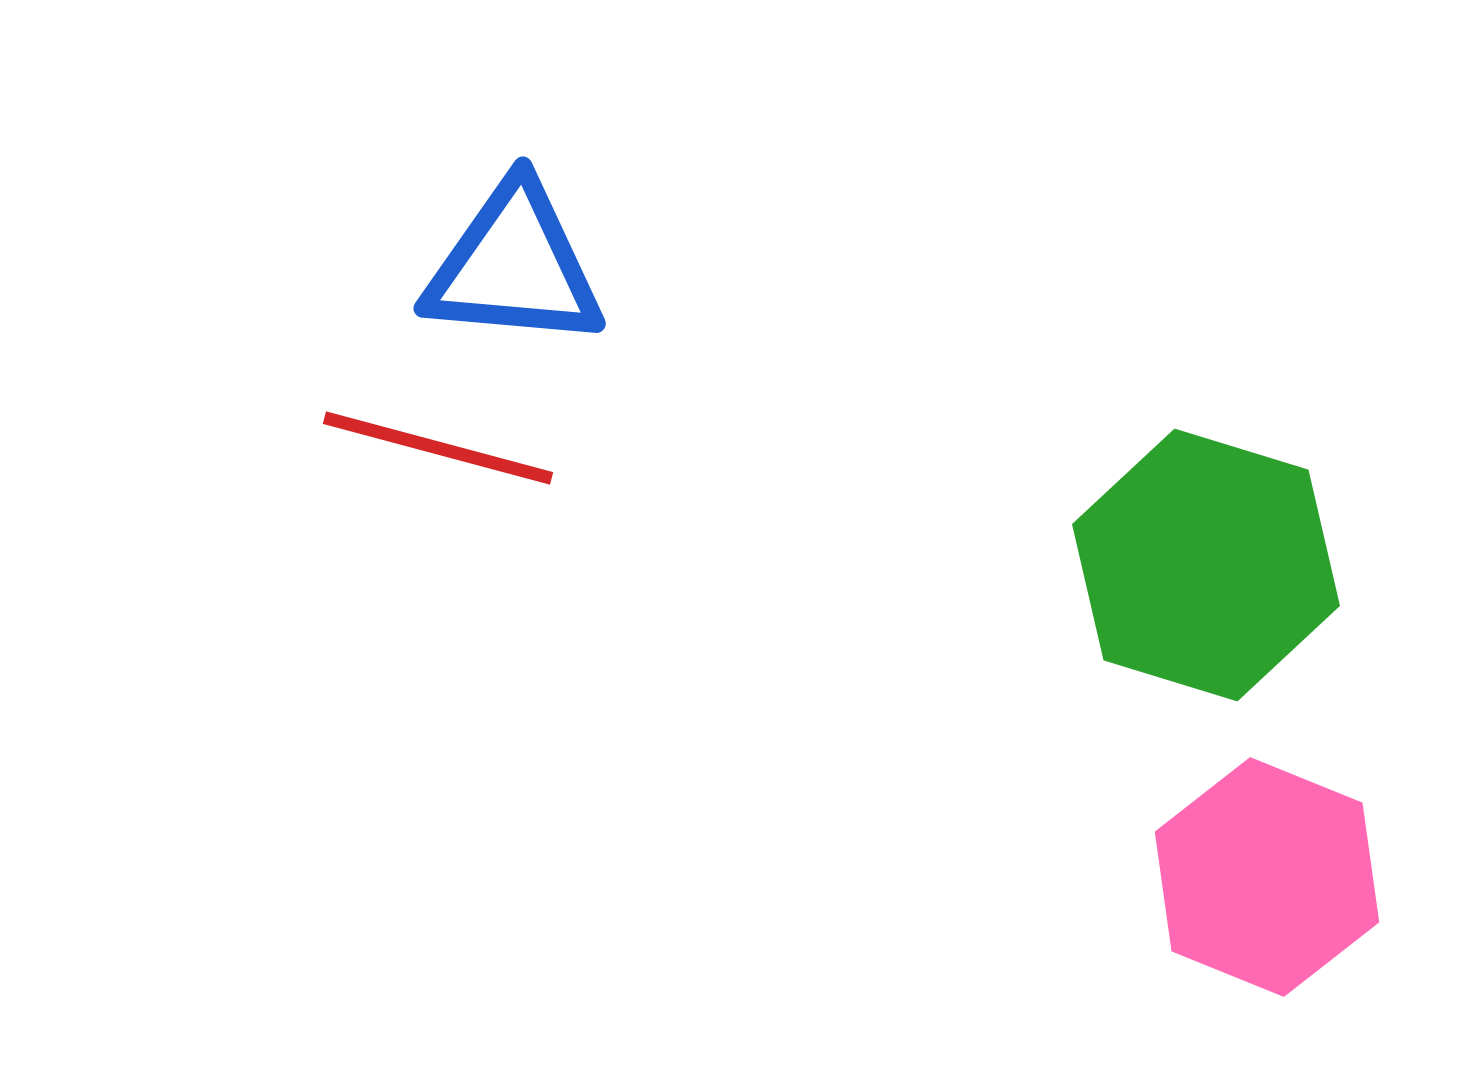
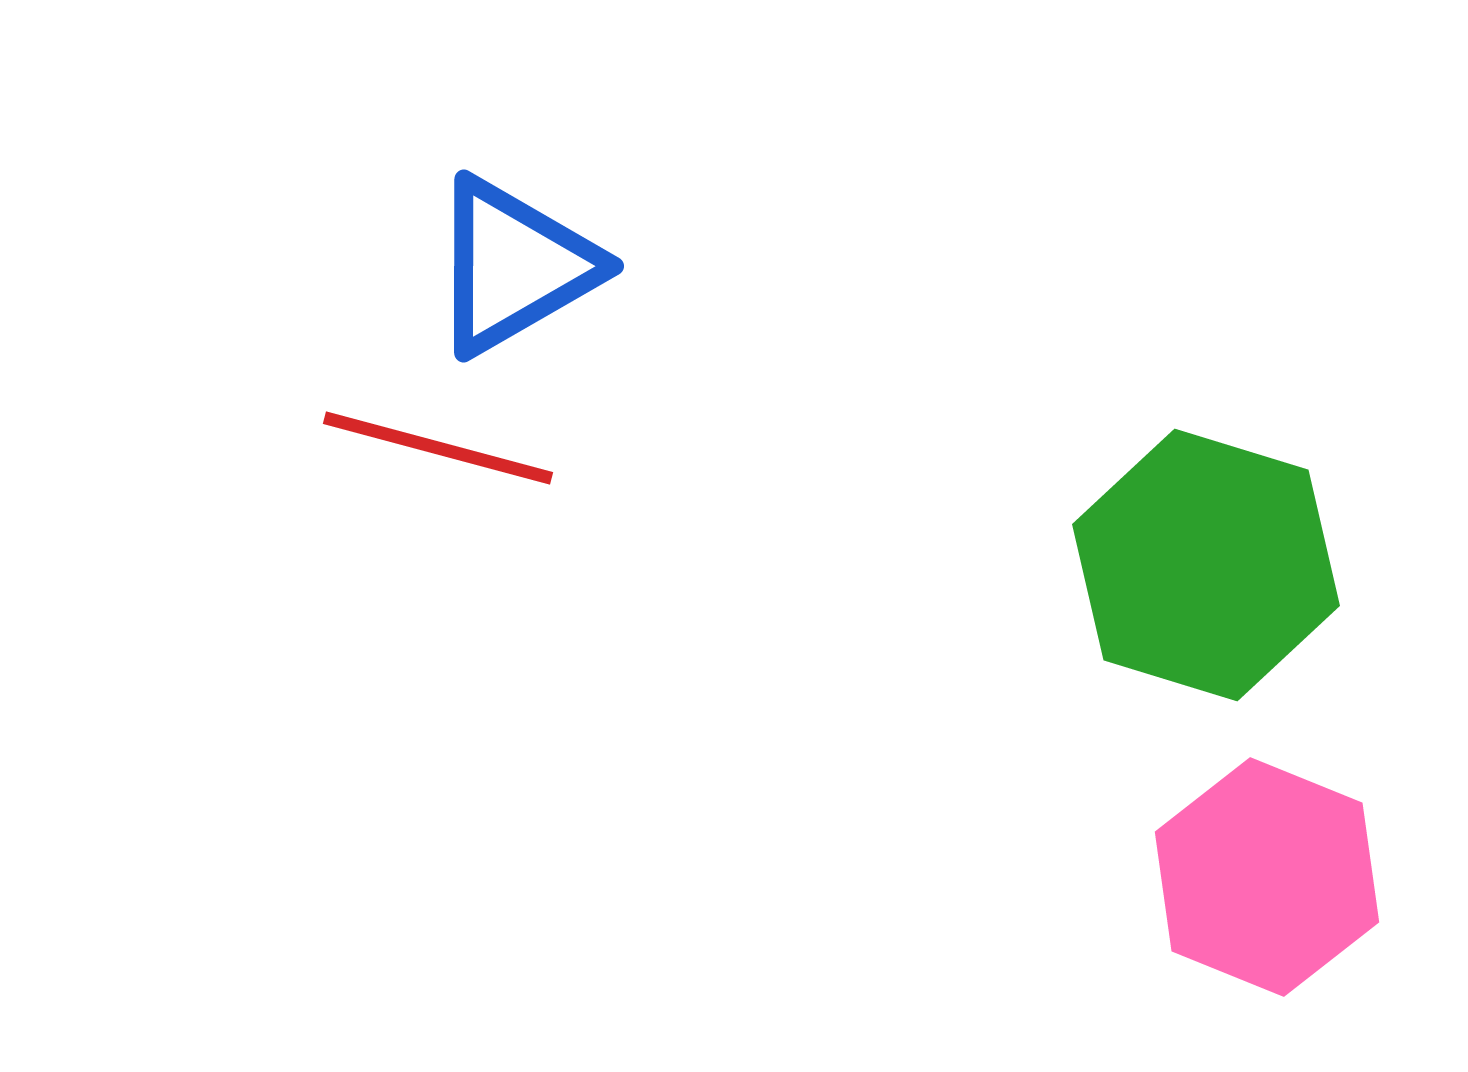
blue triangle: rotated 35 degrees counterclockwise
